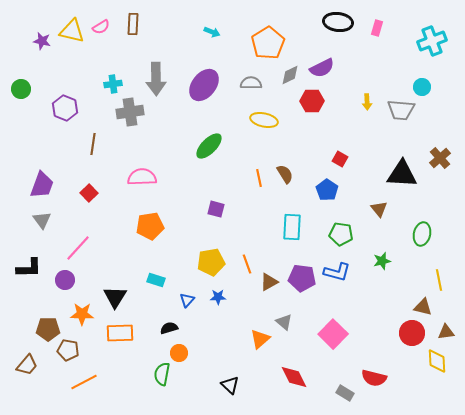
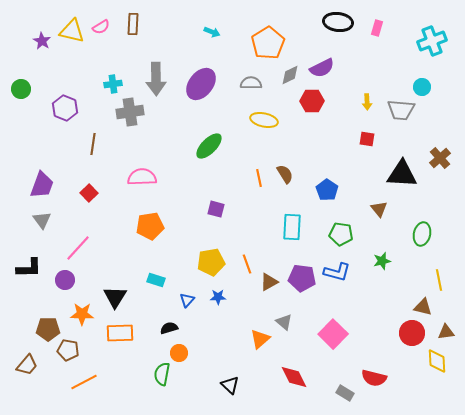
purple star at (42, 41): rotated 18 degrees clockwise
purple ellipse at (204, 85): moved 3 px left, 1 px up
red square at (340, 159): moved 27 px right, 20 px up; rotated 21 degrees counterclockwise
